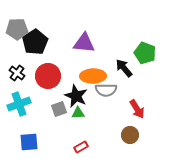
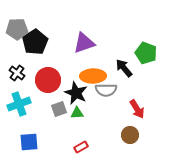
purple triangle: rotated 25 degrees counterclockwise
green pentagon: moved 1 px right
red circle: moved 4 px down
black star: moved 3 px up
green triangle: moved 1 px left
